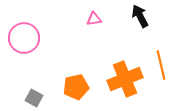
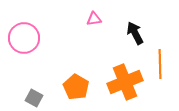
black arrow: moved 5 px left, 17 px down
orange line: moved 1 px left, 1 px up; rotated 12 degrees clockwise
orange cross: moved 3 px down
orange pentagon: rotated 30 degrees counterclockwise
